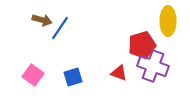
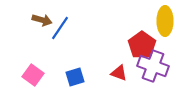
yellow ellipse: moved 3 px left
red pentagon: rotated 20 degrees counterclockwise
blue square: moved 2 px right
